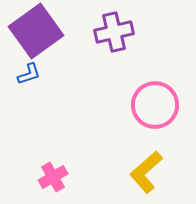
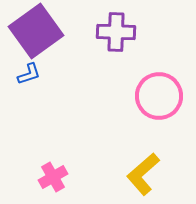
purple cross: moved 2 px right; rotated 15 degrees clockwise
pink circle: moved 4 px right, 9 px up
yellow L-shape: moved 3 px left, 2 px down
